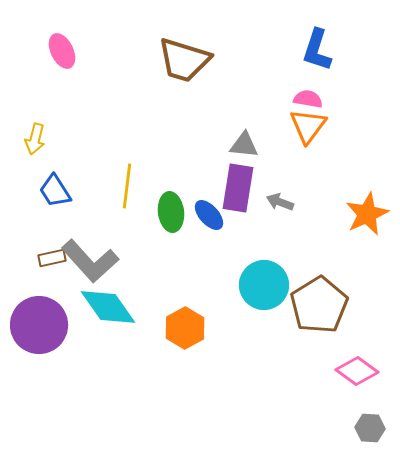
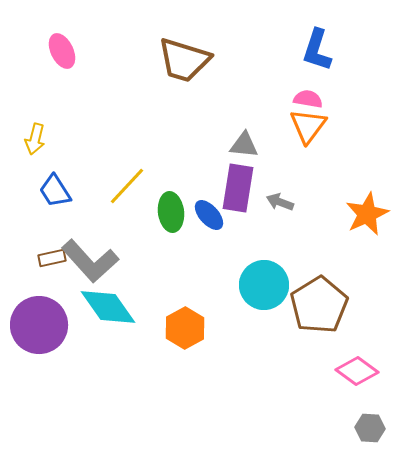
yellow line: rotated 36 degrees clockwise
